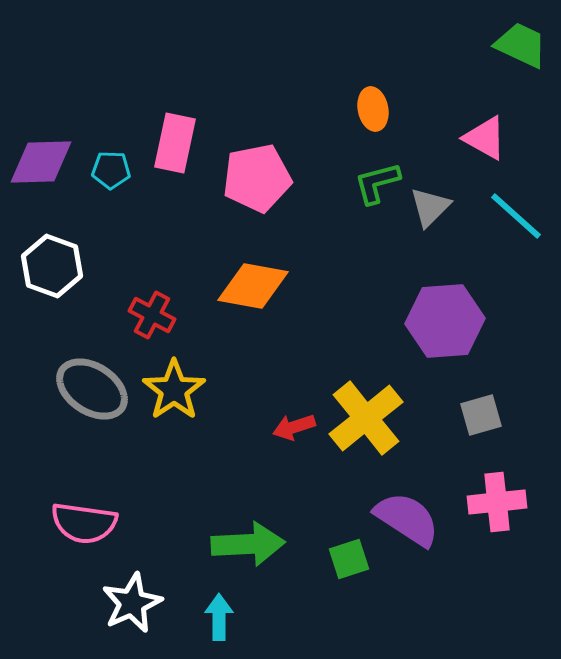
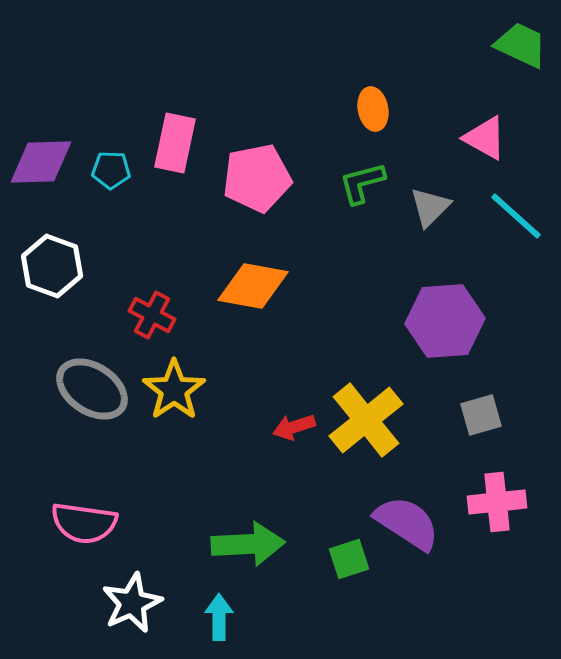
green L-shape: moved 15 px left
yellow cross: moved 2 px down
purple semicircle: moved 4 px down
